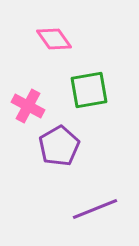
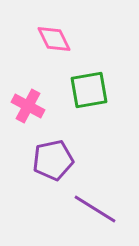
pink diamond: rotated 9 degrees clockwise
purple pentagon: moved 6 px left, 14 px down; rotated 18 degrees clockwise
purple line: rotated 54 degrees clockwise
